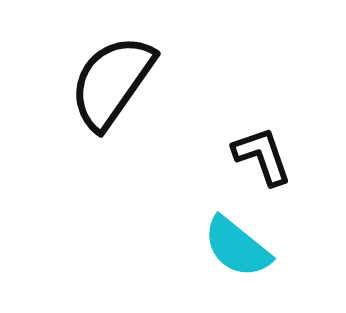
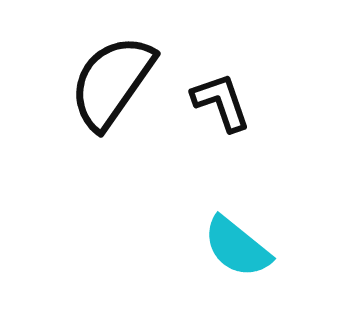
black L-shape: moved 41 px left, 54 px up
